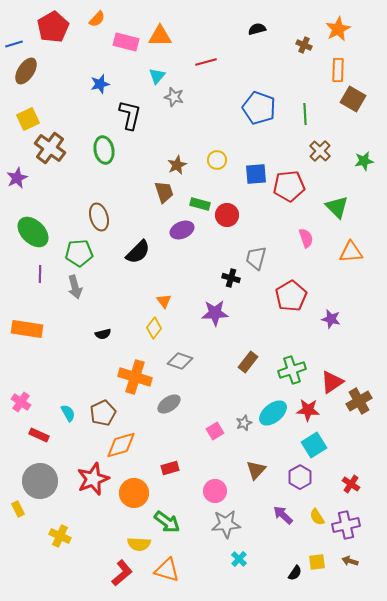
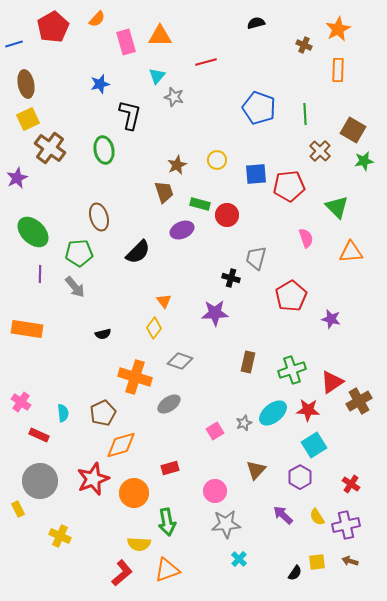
black semicircle at (257, 29): moved 1 px left, 6 px up
pink rectangle at (126, 42): rotated 60 degrees clockwise
brown ellipse at (26, 71): moved 13 px down; rotated 44 degrees counterclockwise
brown square at (353, 99): moved 31 px down
gray arrow at (75, 287): rotated 25 degrees counterclockwise
brown rectangle at (248, 362): rotated 25 degrees counterclockwise
cyan semicircle at (68, 413): moved 5 px left; rotated 24 degrees clockwise
green arrow at (167, 522): rotated 44 degrees clockwise
orange triangle at (167, 570): rotated 36 degrees counterclockwise
